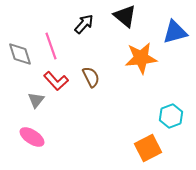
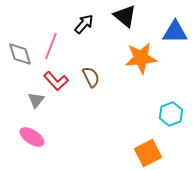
blue triangle: rotated 16 degrees clockwise
pink line: rotated 40 degrees clockwise
cyan hexagon: moved 2 px up
orange square: moved 5 px down
